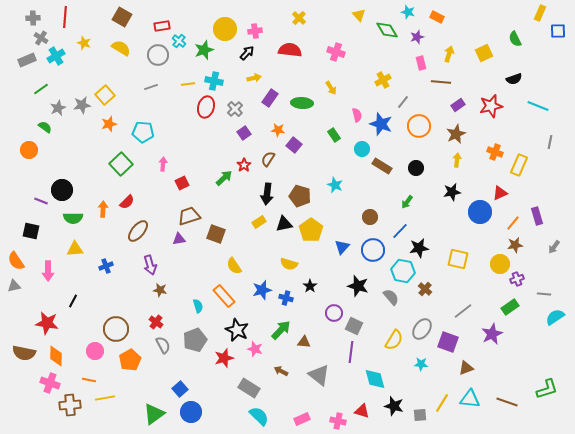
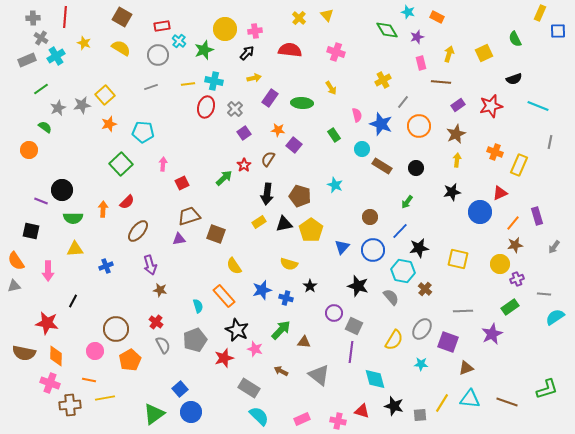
yellow triangle at (359, 15): moved 32 px left
gray line at (463, 311): rotated 36 degrees clockwise
